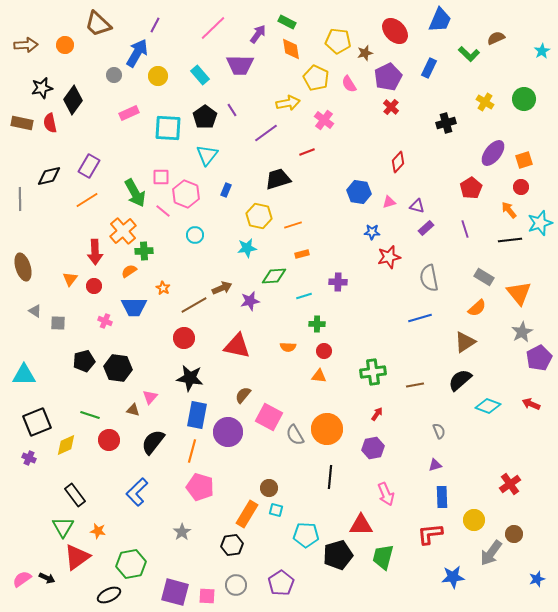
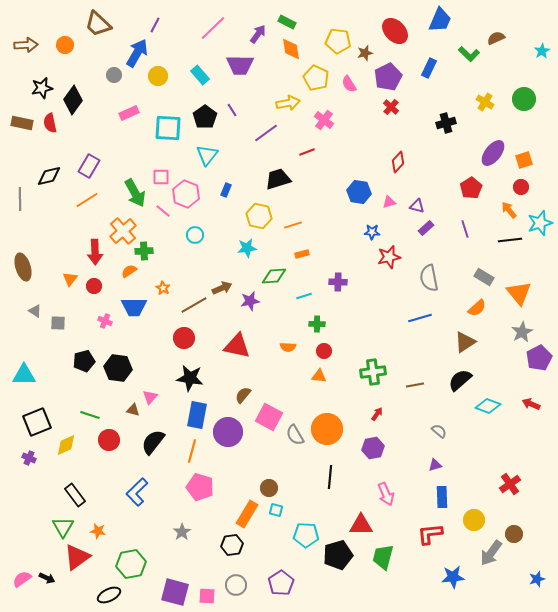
gray semicircle at (439, 431): rotated 28 degrees counterclockwise
